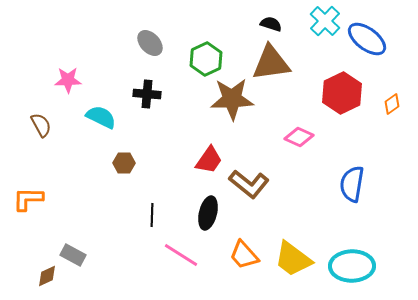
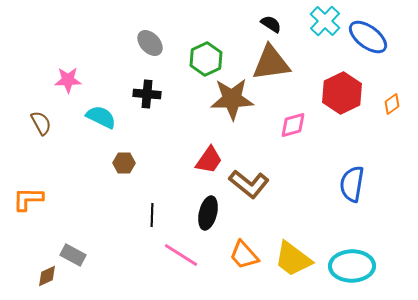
black semicircle: rotated 15 degrees clockwise
blue ellipse: moved 1 px right, 2 px up
brown semicircle: moved 2 px up
pink diamond: moved 6 px left, 12 px up; rotated 40 degrees counterclockwise
